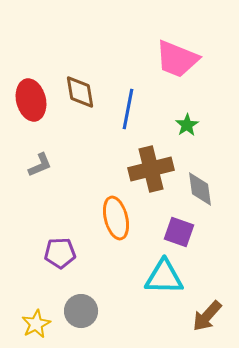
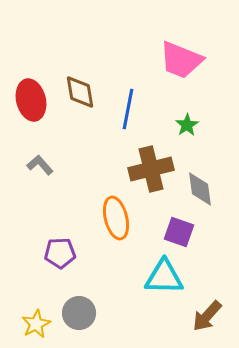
pink trapezoid: moved 4 px right, 1 px down
gray L-shape: rotated 108 degrees counterclockwise
gray circle: moved 2 px left, 2 px down
